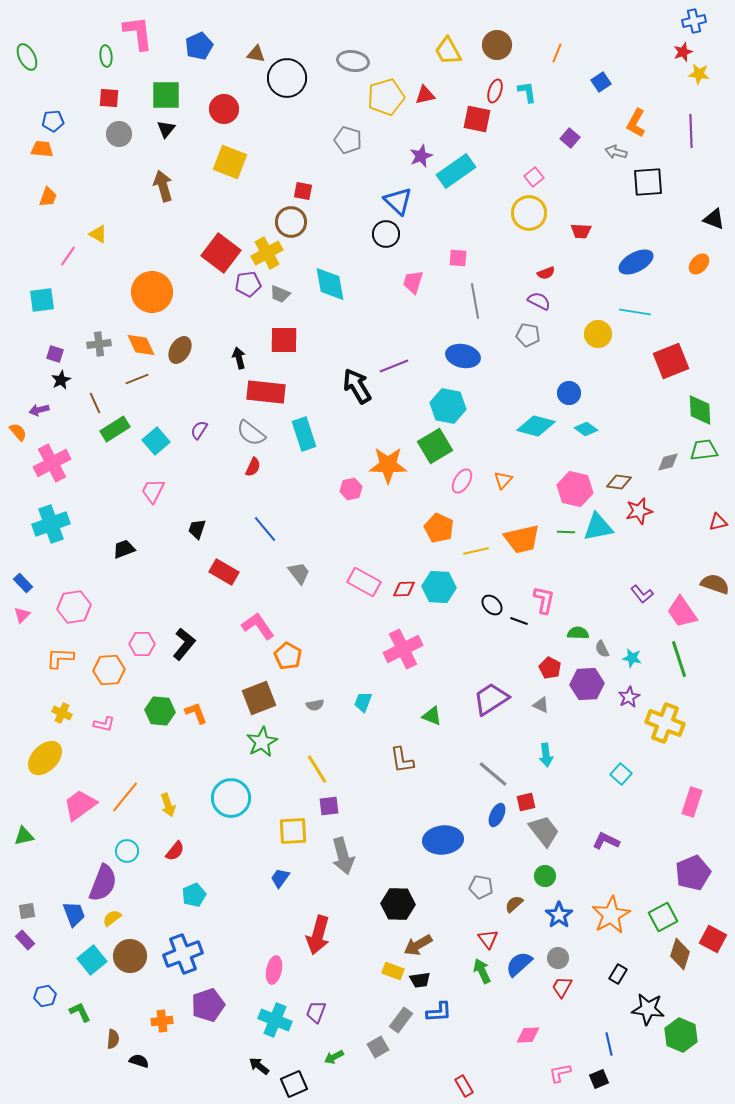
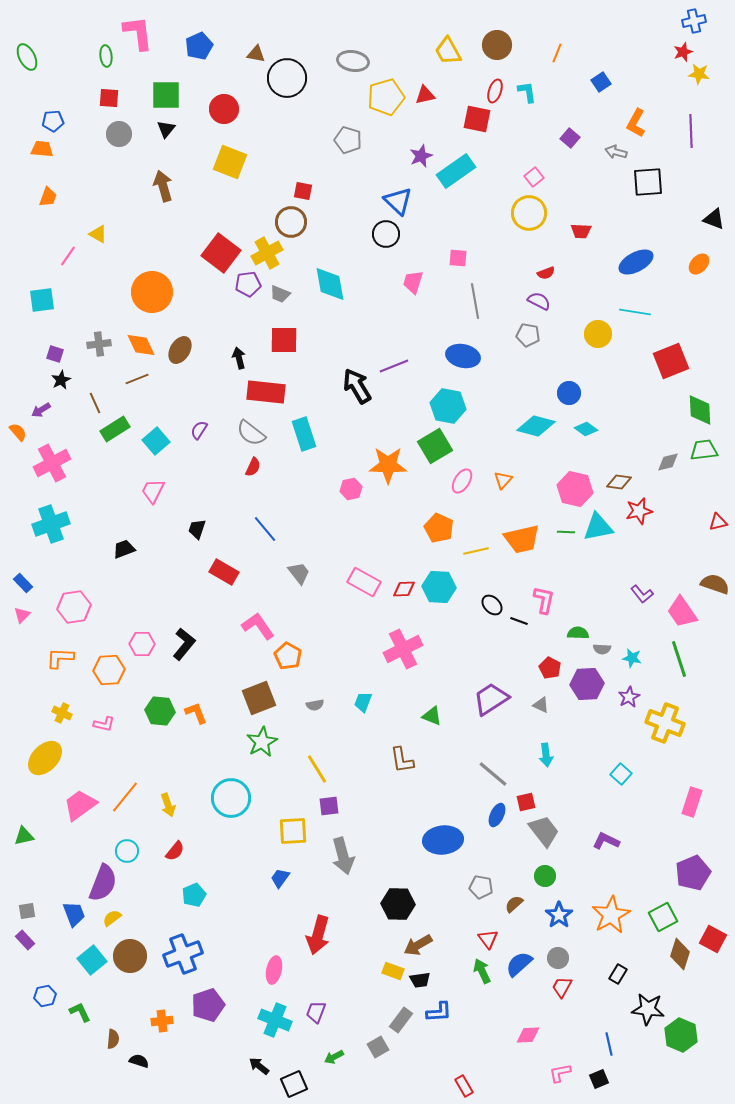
purple arrow at (39, 410): moved 2 px right; rotated 18 degrees counterclockwise
gray semicircle at (602, 649): rotated 60 degrees counterclockwise
